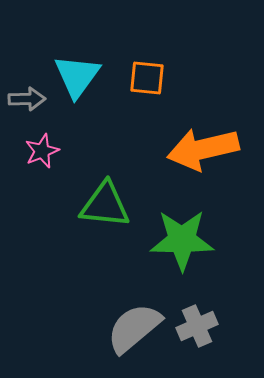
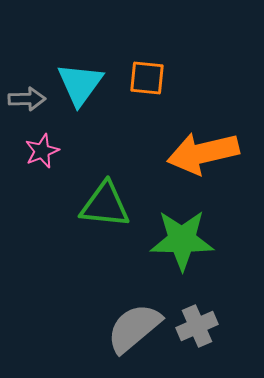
cyan triangle: moved 3 px right, 8 px down
orange arrow: moved 4 px down
